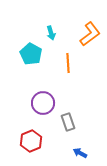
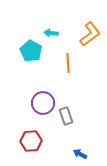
cyan arrow: rotated 112 degrees clockwise
cyan pentagon: moved 3 px up
gray rectangle: moved 2 px left, 6 px up
red hexagon: rotated 20 degrees clockwise
blue arrow: moved 1 px down
